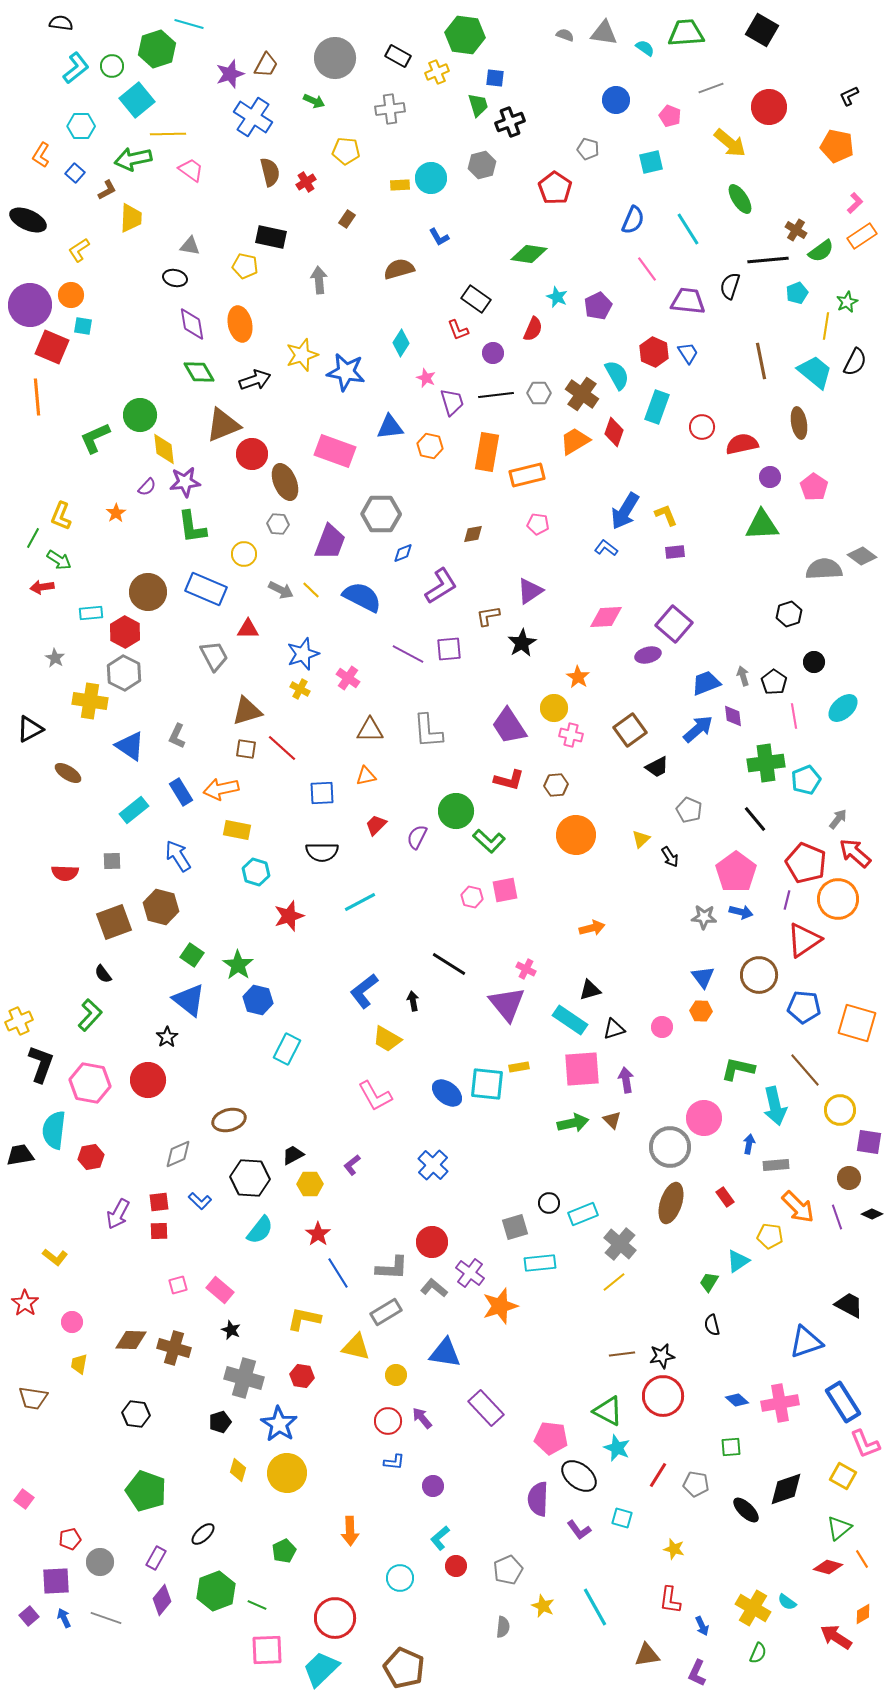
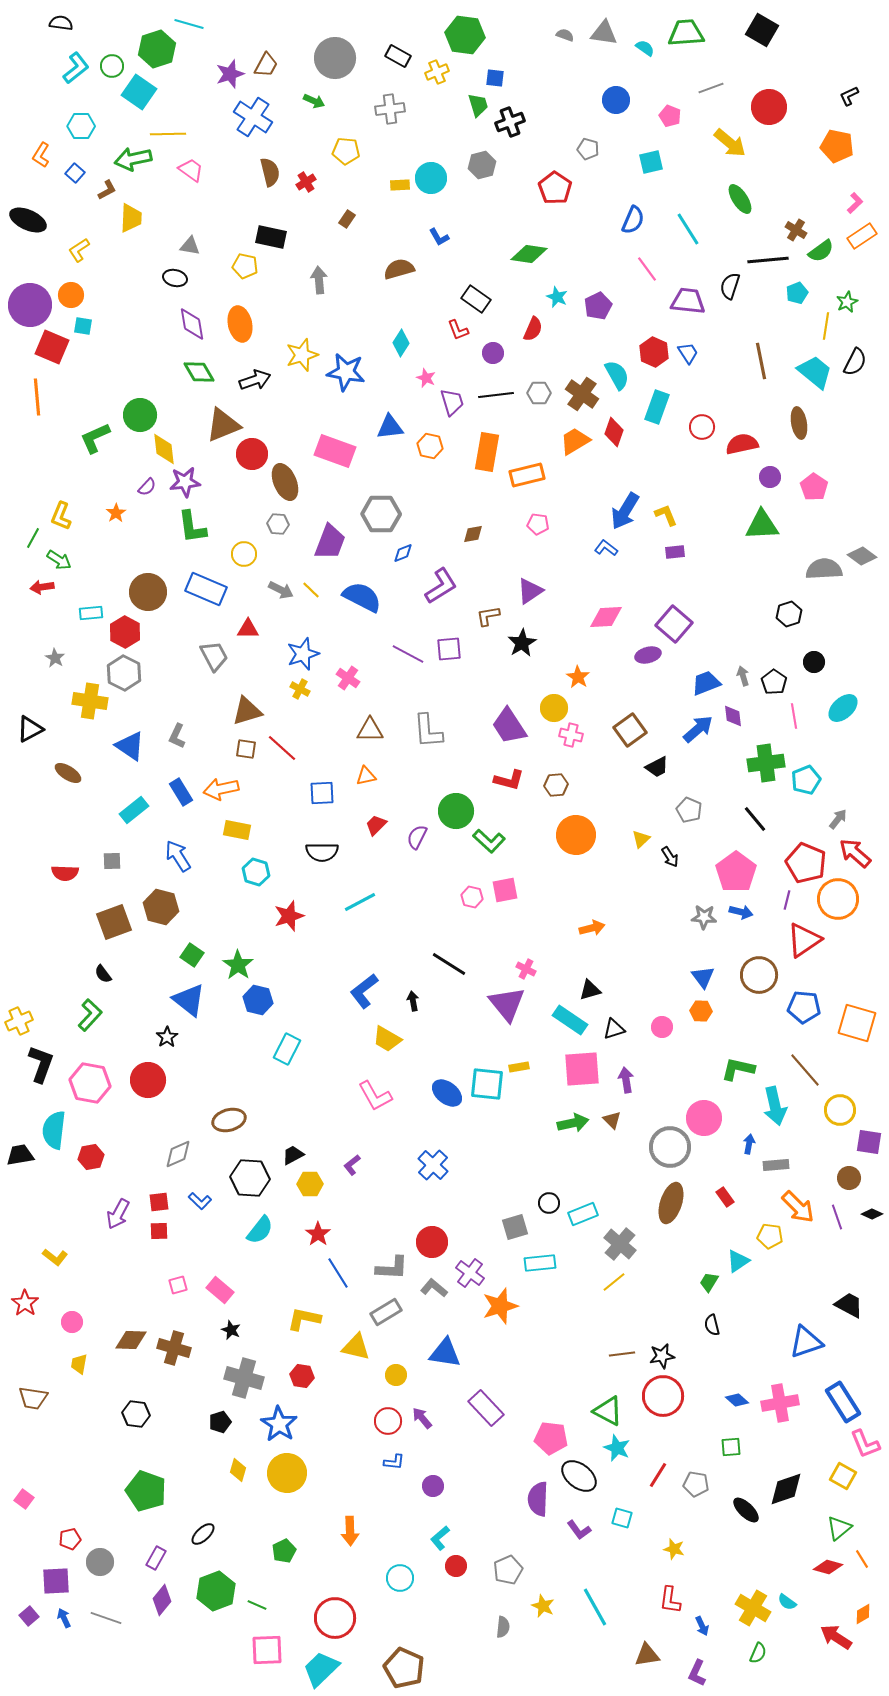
cyan square at (137, 100): moved 2 px right, 8 px up; rotated 16 degrees counterclockwise
